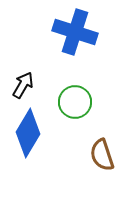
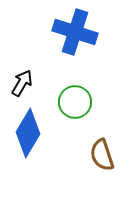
black arrow: moved 1 px left, 2 px up
